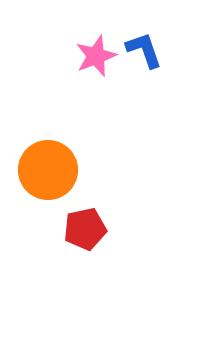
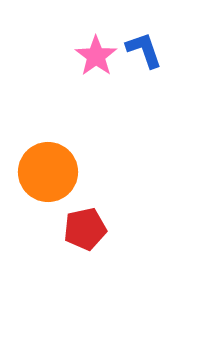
pink star: rotated 15 degrees counterclockwise
orange circle: moved 2 px down
